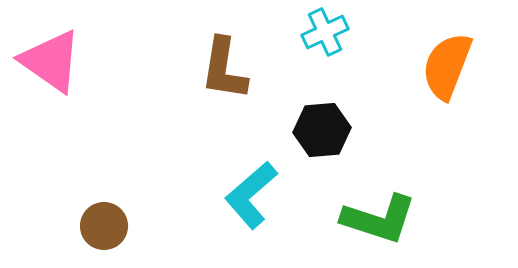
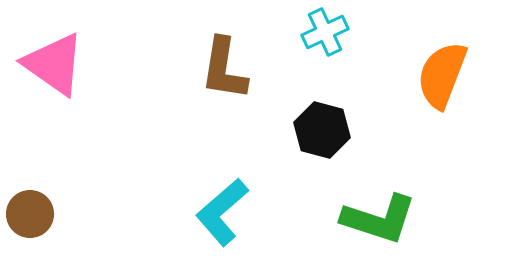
pink triangle: moved 3 px right, 3 px down
orange semicircle: moved 5 px left, 9 px down
black hexagon: rotated 20 degrees clockwise
cyan L-shape: moved 29 px left, 17 px down
brown circle: moved 74 px left, 12 px up
